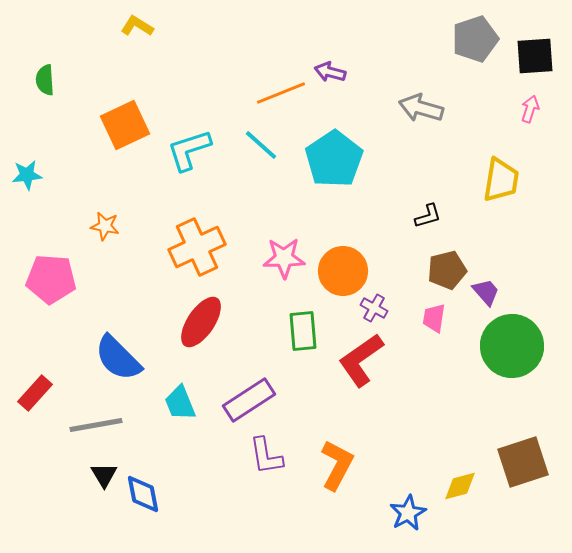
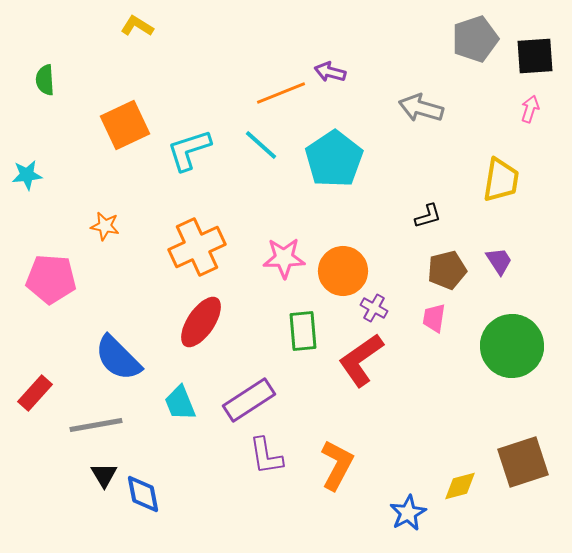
purple trapezoid: moved 13 px right, 31 px up; rotated 8 degrees clockwise
